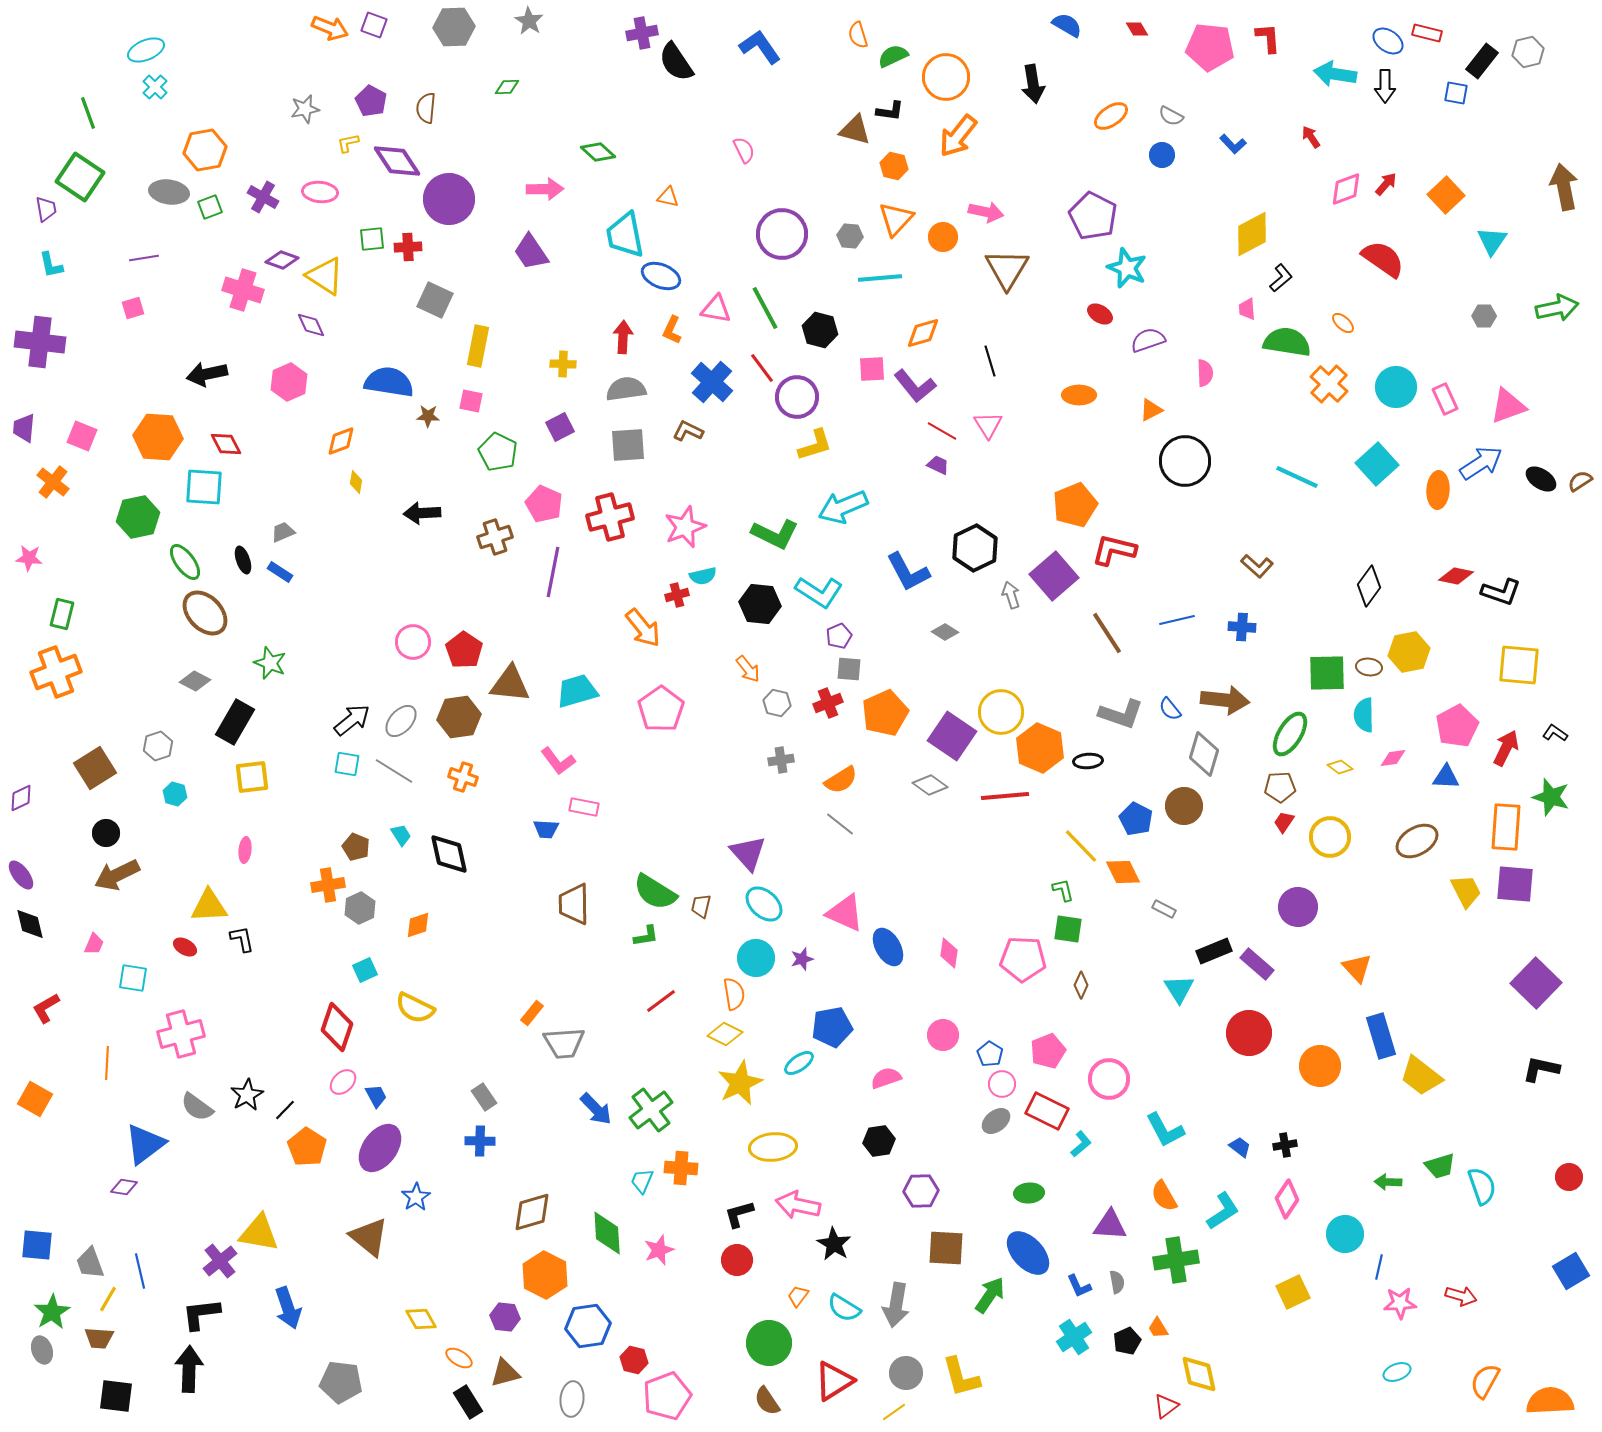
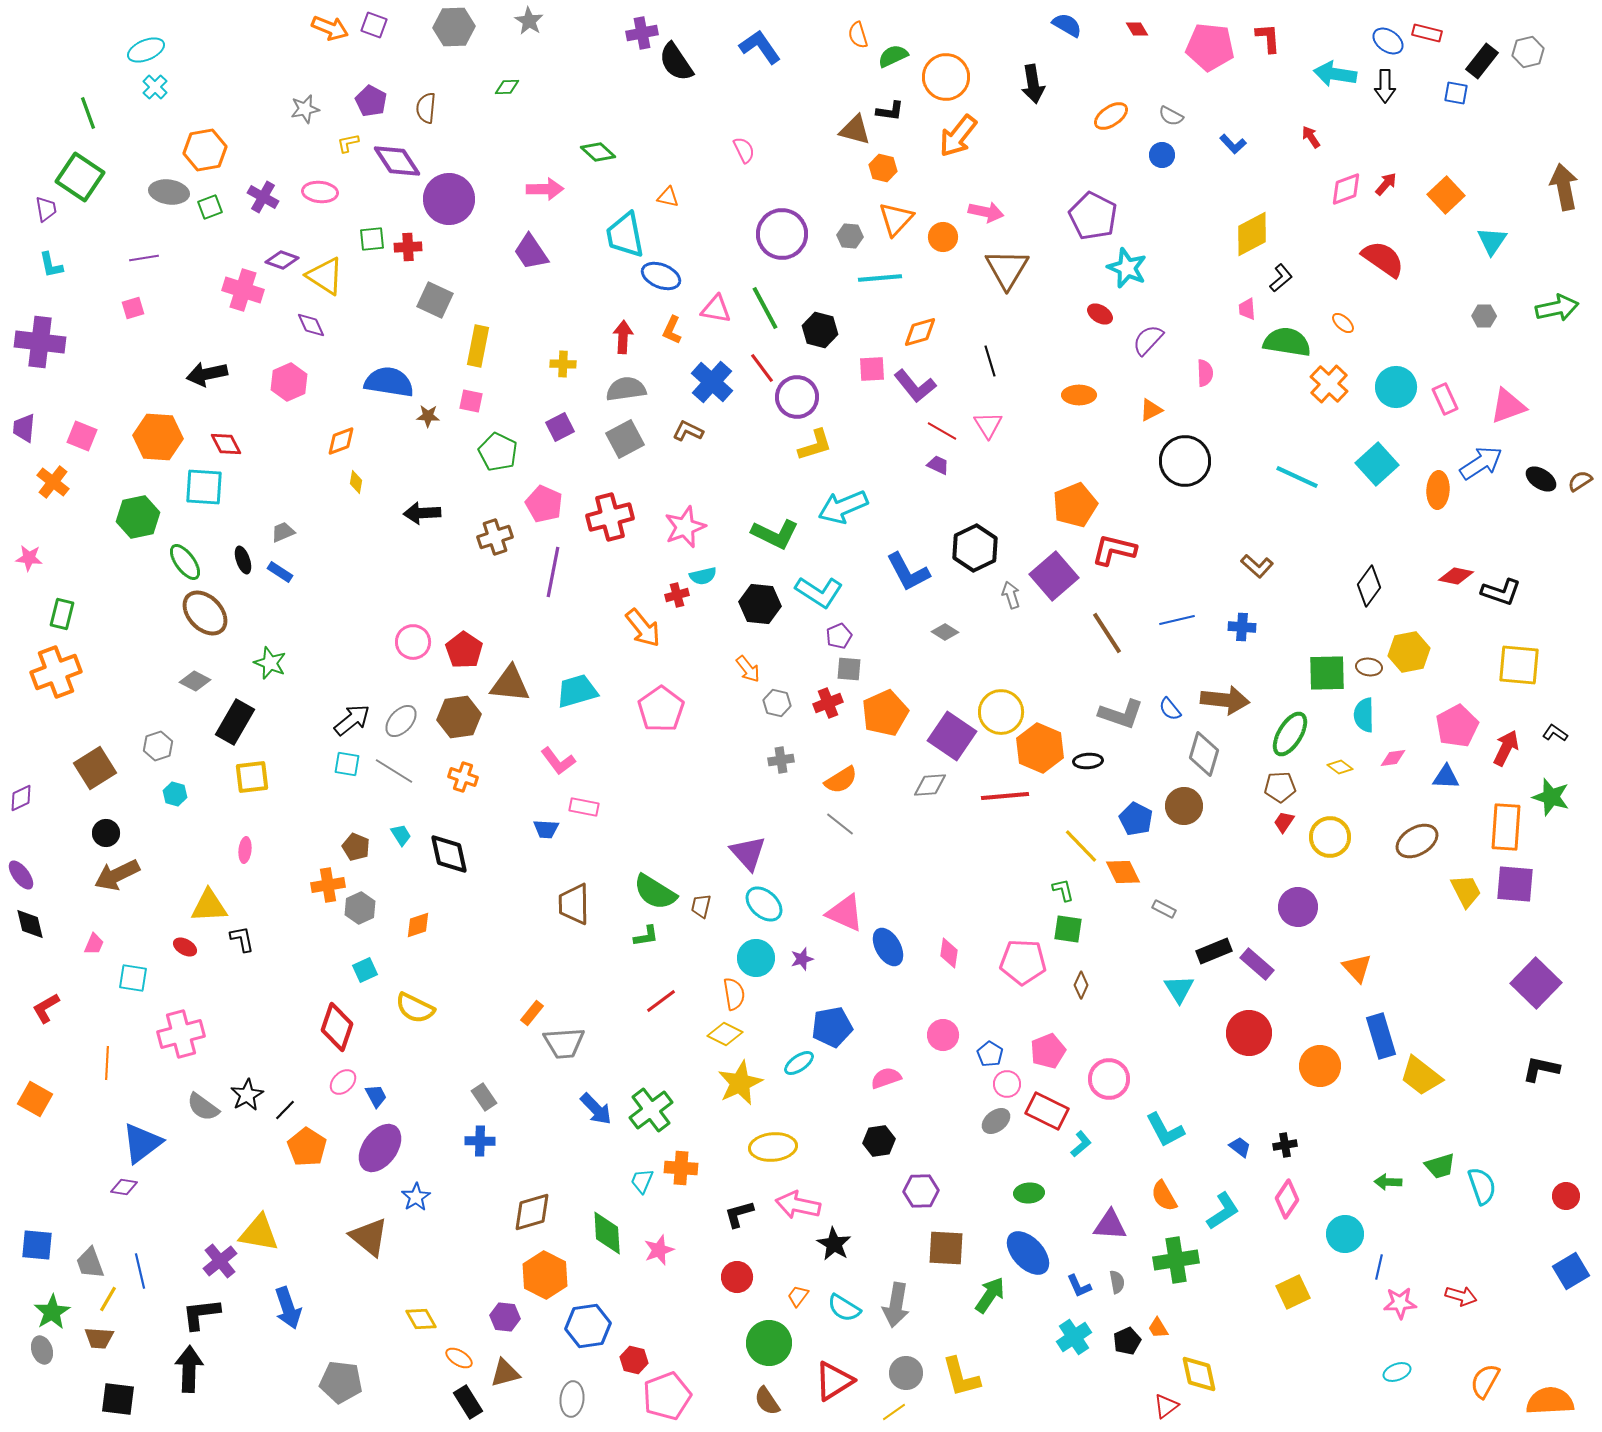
orange hexagon at (894, 166): moved 11 px left, 2 px down
orange diamond at (923, 333): moved 3 px left, 1 px up
purple semicircle at (1148, 340): rotated 28 degrees counterclockwise
gray square at (628, 445): moved 3 px left, 6 px up; rotated 24 degrees counterclockwise
gray diamond at (930, 785): rotated 40 degrees counterclockwise
pink pentagon at (1023, 959): moved 3 px down
pink circle at (1002, 1084): moved 5 px right
gray semicircle at (197, 1107): moved 6 px right
blue triangle at (145, 1144): moved 3 px left, 1 px up
red circle at (1569, 1177): moved 3 px left, 19 px down
red circle at (737, 1260): moved 17 px down
black square at (116, 1396): moved 2 px right, 3 px down
